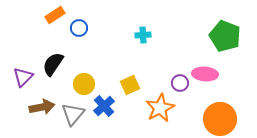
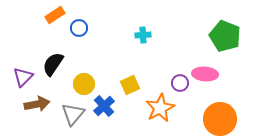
brown arrow: moved 5 px left, 3 px up
